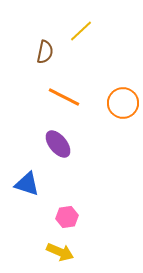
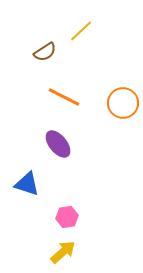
brown semicircle: rotated 45 degrees clockwise
yellow arrow: moved 3 px right; rotated 64 degrees counterclockwise
